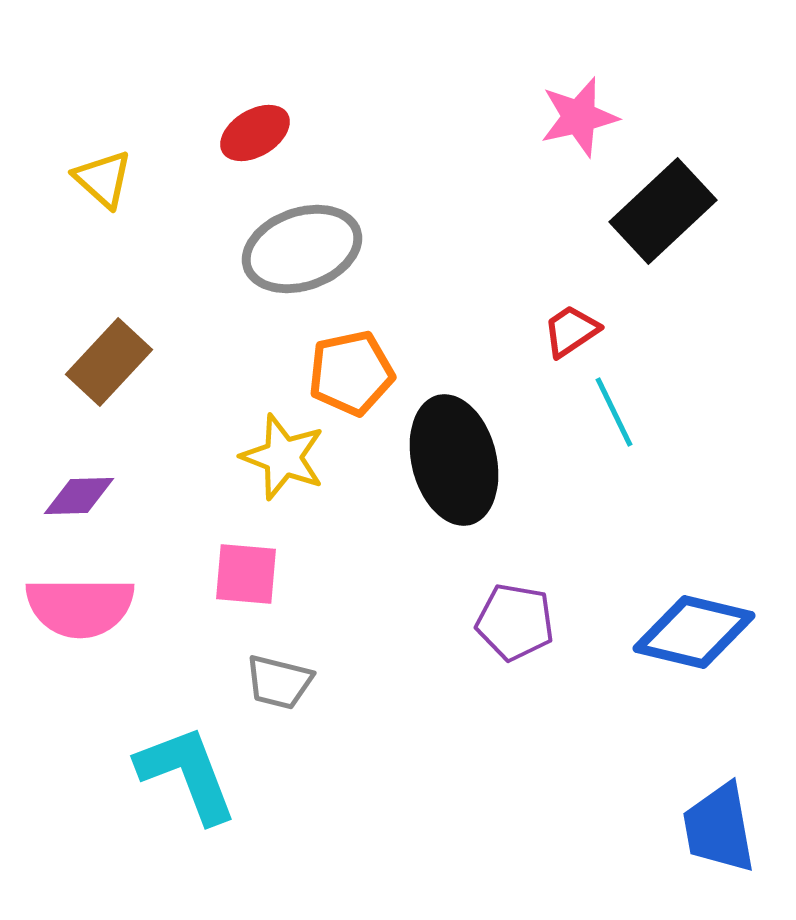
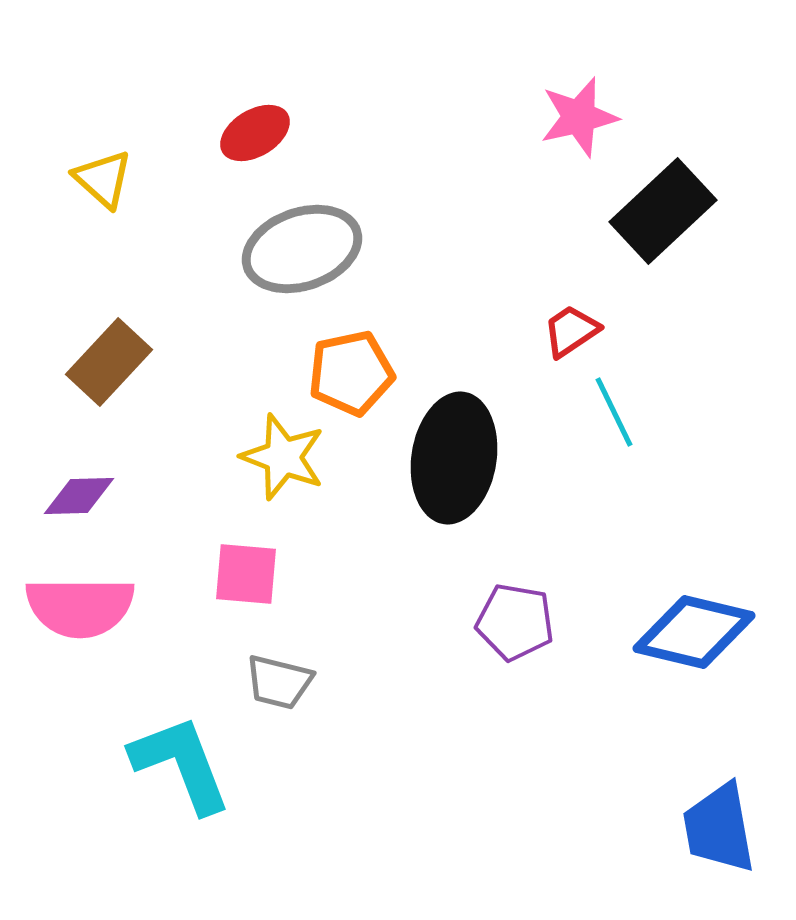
black ellipse: moved 2 px up; rotated 23 degrees clockwise
cyan L-shape: moved 6 px left, 10 px up
